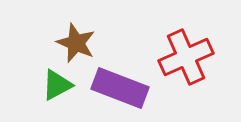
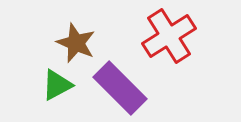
red cross: moved 17 px left, 21 px up; rotated 8 degrees counterclockwise
purple rectangle: rotated 24 degrees clockwise
